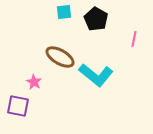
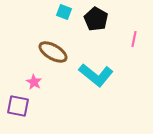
cyan square: rotated 28 degrees clockwise
brown ellipse: moved 7 px left, 5 px up
